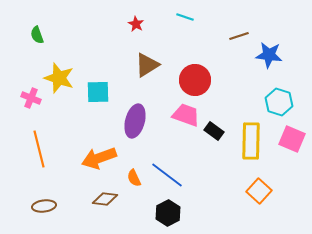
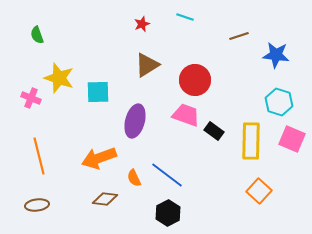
red star: moved 6 px right; rotated 21 degrees clockwise
blue star: moved 7 px right
orange line: moved 7 px down
brown ellipse: moved 7 px left, 1 px up
